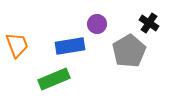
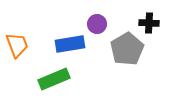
black cross: rotated 30 degrees counterclockwise
blue rectangle: moved 2 px up
gray pentagon: moved 2 px left, 2 px up
